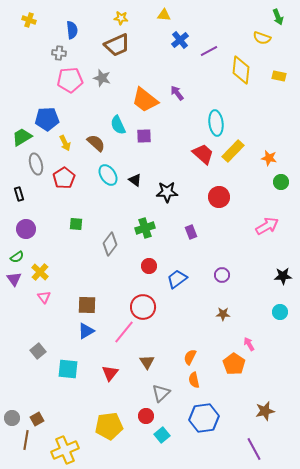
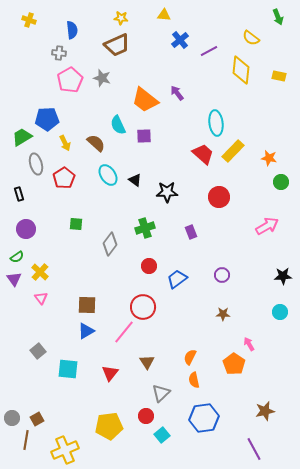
yellow semicircle at (262, 38): moved 11 px left; rotated 18 degrees clockwise
pink pentagon at (70, 80): rotated 25 degrees counterclockwise
pink triangle at (44, 297): moved 3 px left, 1 px down
